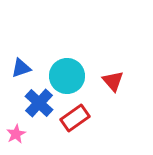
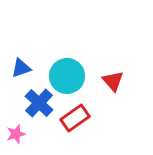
pink star: rotated 12 degrees clockwise
